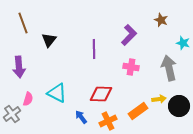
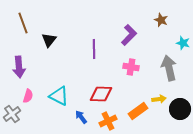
cyan triangle: moved 2 px right, 3 px down
pink semicircle: moved 3 px up
black circle: moved 1 px right, 3 px down
